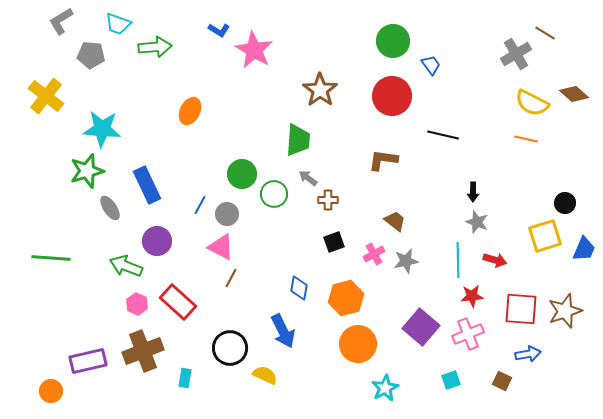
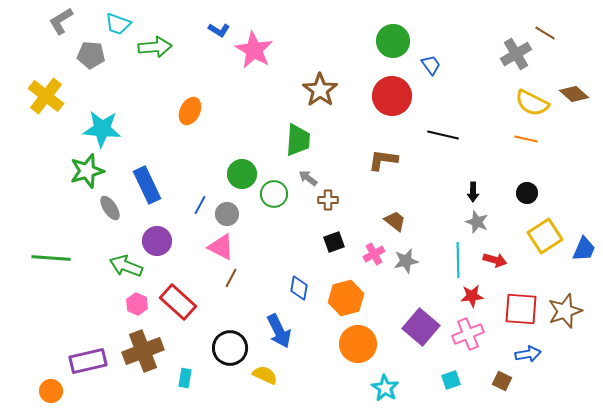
black circle at (565, 203): moved 38 px left, 10 px up
yellow square at (545, 236): rotated 16 degrees counterclockwise
blue arrow at (283, 331): moved 4 px left
cyan star at (385, 388): rotated 12 degrees counterclockwise
